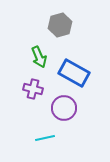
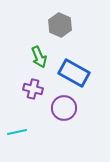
gray hexagon: rotated 20 degrees counterclockwise
cyan line: moved 28 px left, 6 px up
